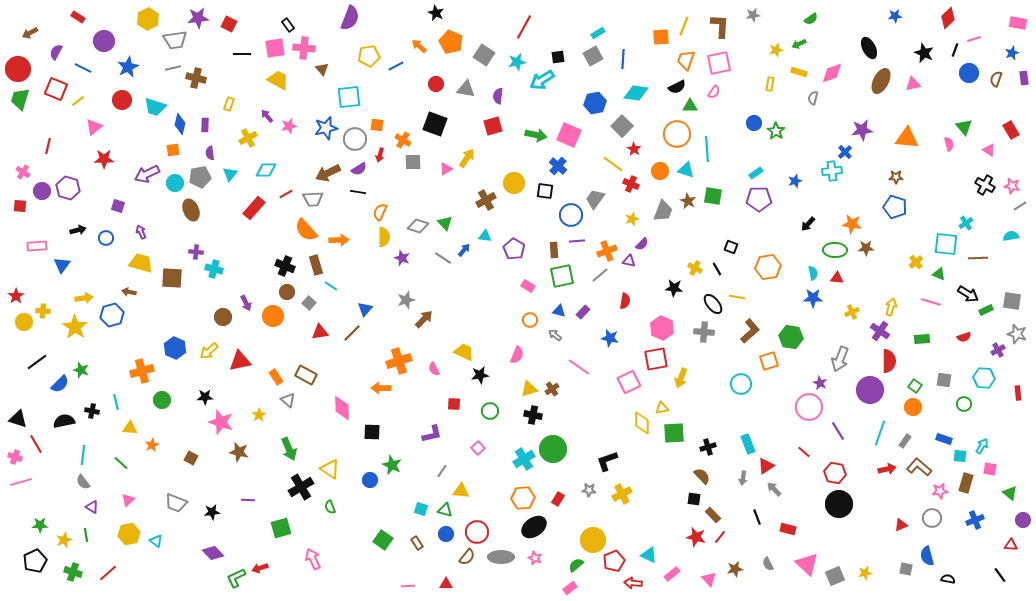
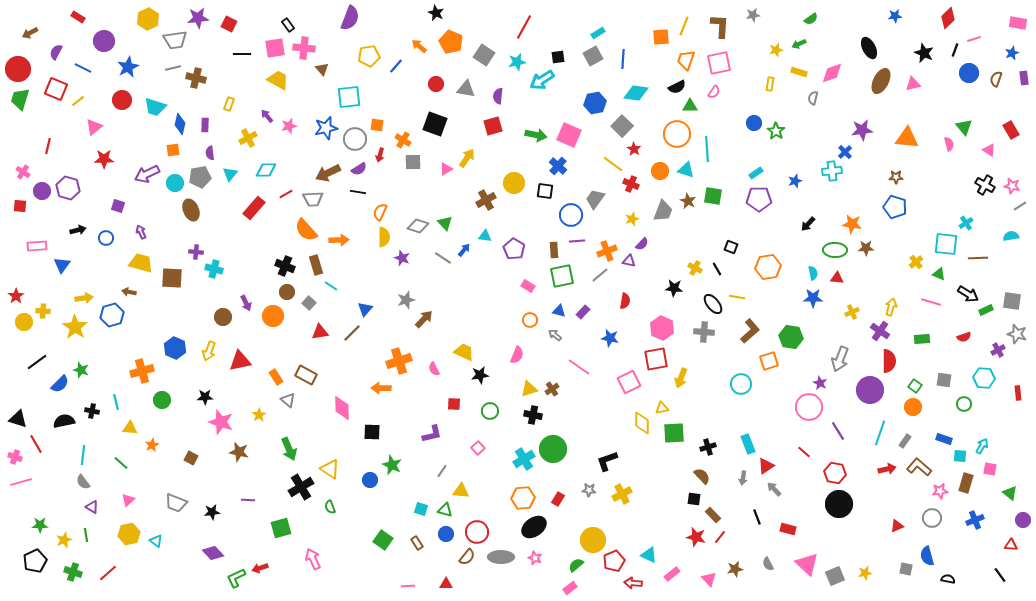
blue line at (396, 66): rotated 21 degrees counterclockwise
yellow arrow at (209, 351): rotated 30 degrees counterclockwise
red triangle at (901, 525): moved 4 px left, 1 px down
